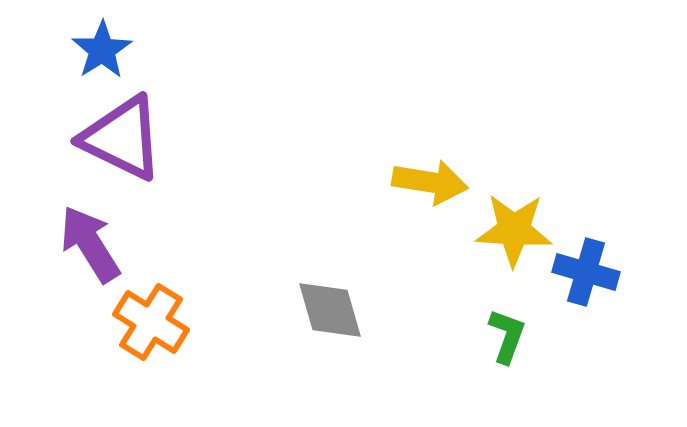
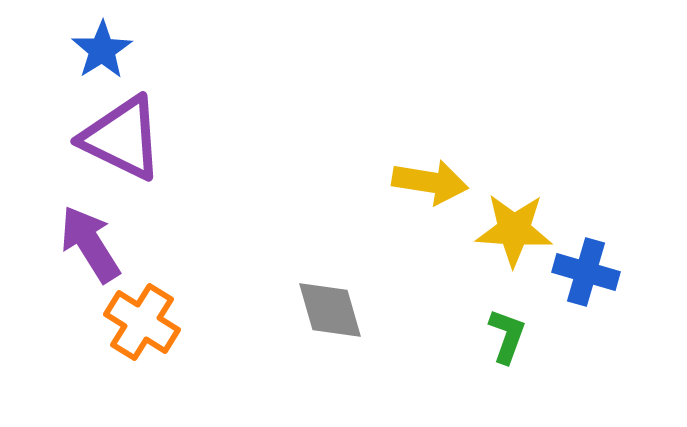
orange cross: moved 9 px left
